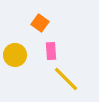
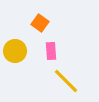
yellow circle: moved 4 px up
yellow line: moved 2 px down
